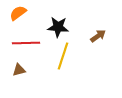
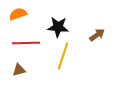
orange semicircle: moved 1 px down; rotated 18 degrees clockwise
brown arrow: moved 1 px left, 1 px up
